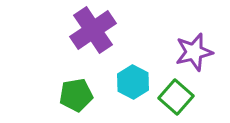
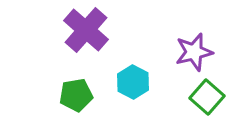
purple cross: moved 7 px left; rotated 15 degrees counterclockwise
green square: moved 31 px right
